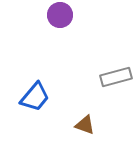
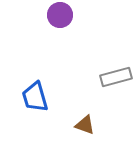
blue trapezoid: rotated 124 degrees clockwise
